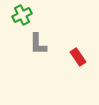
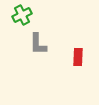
red rectangle: rotated 36 degrees clockwise
